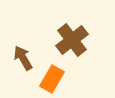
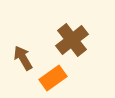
orange rectangle: moved 1 px right, 1 px up; rotated 24 degrees clockwise
